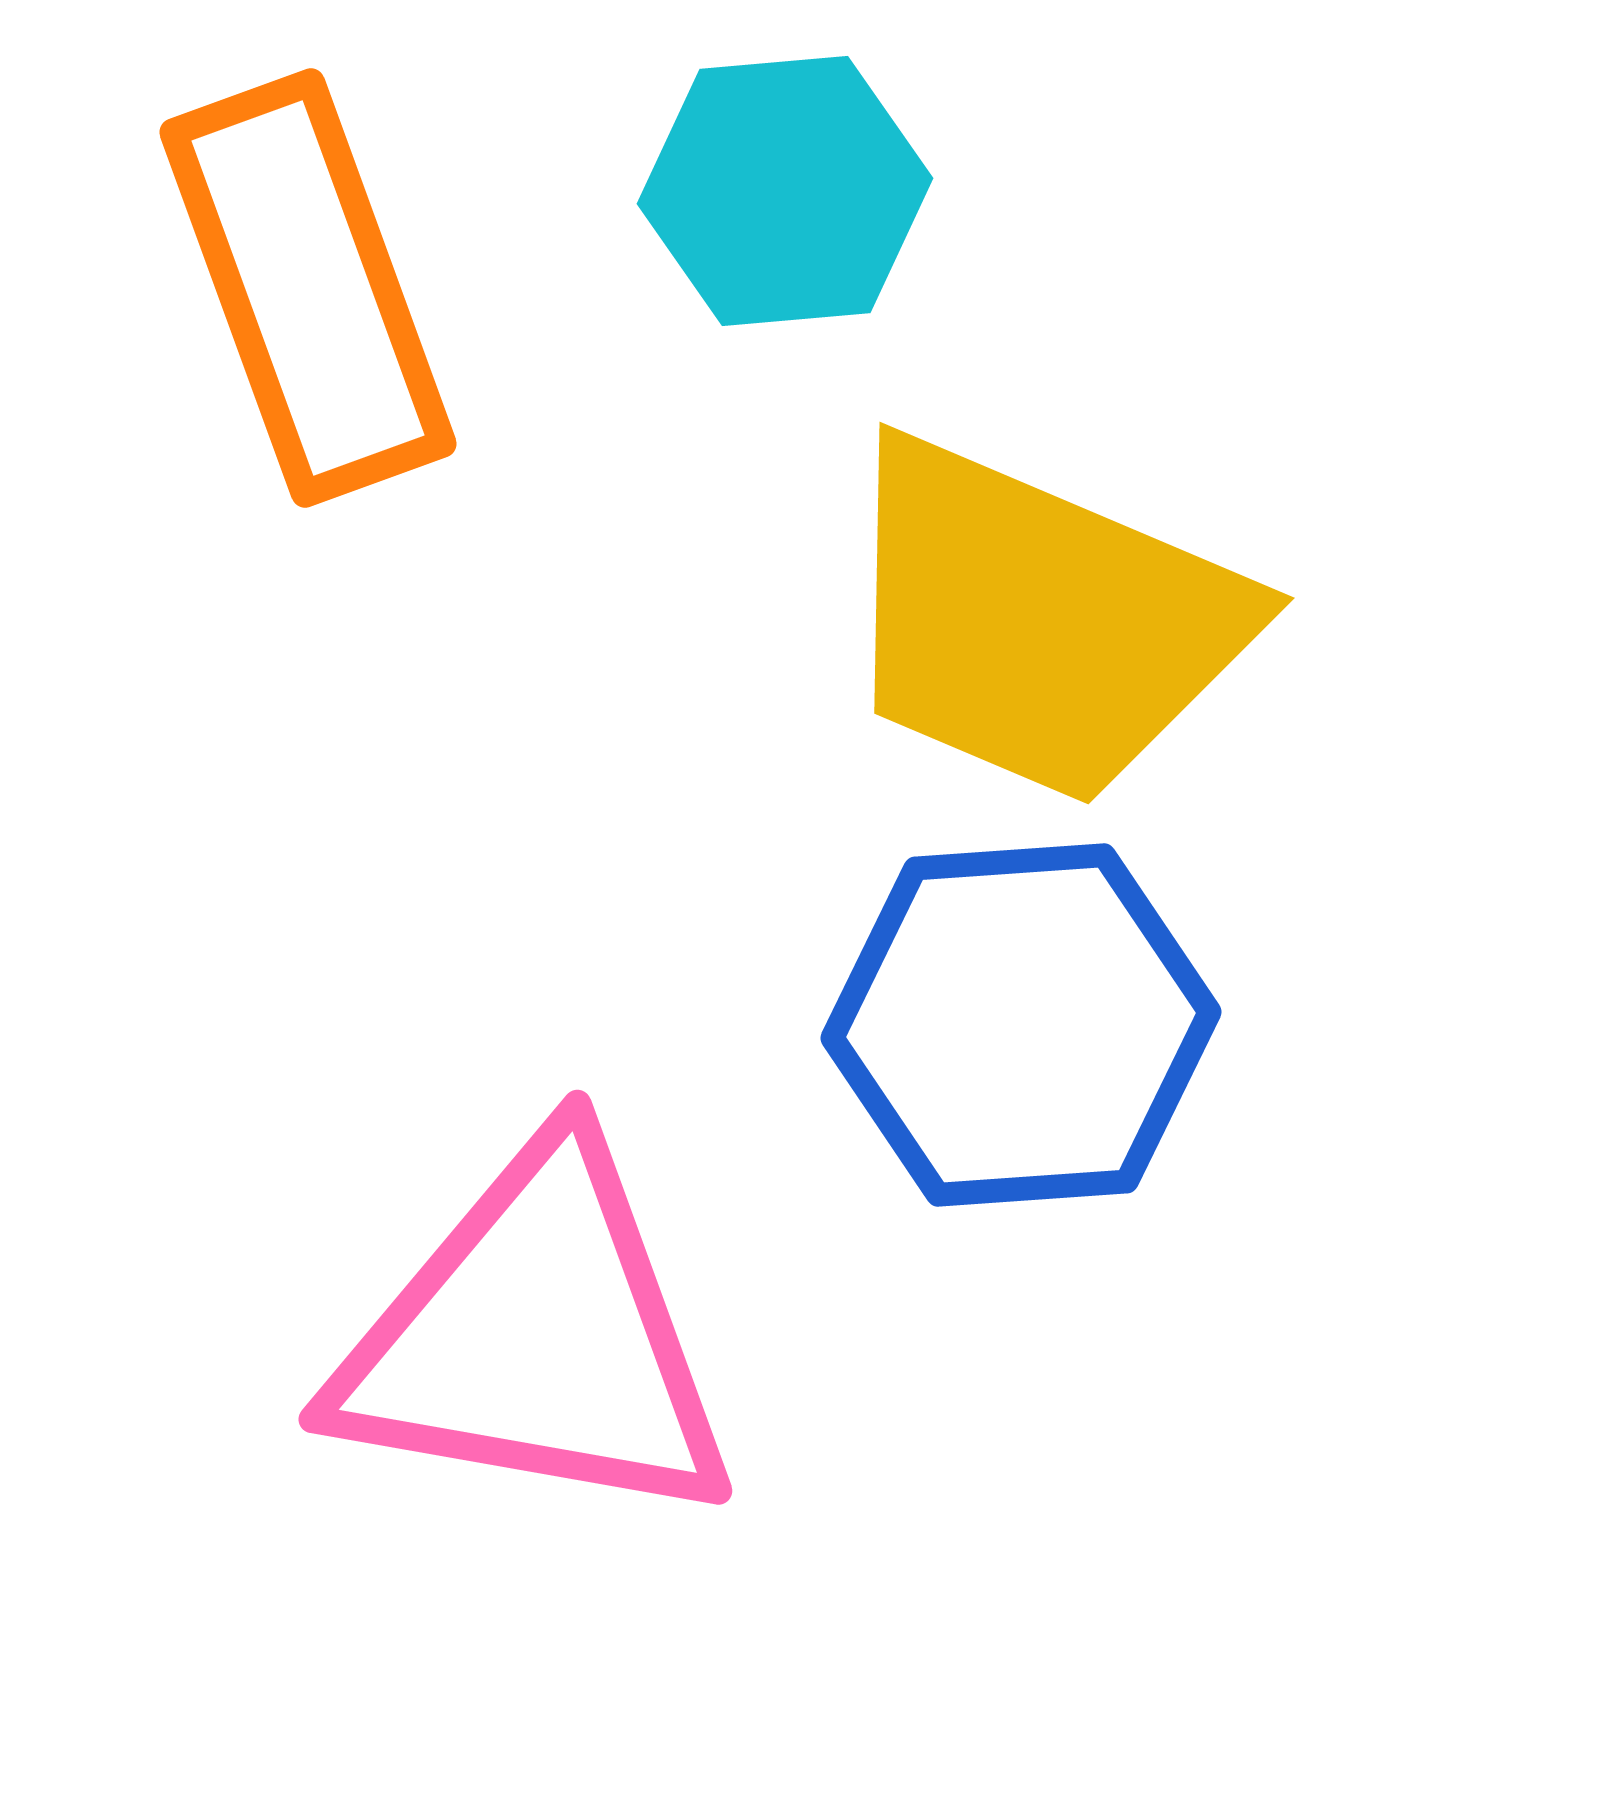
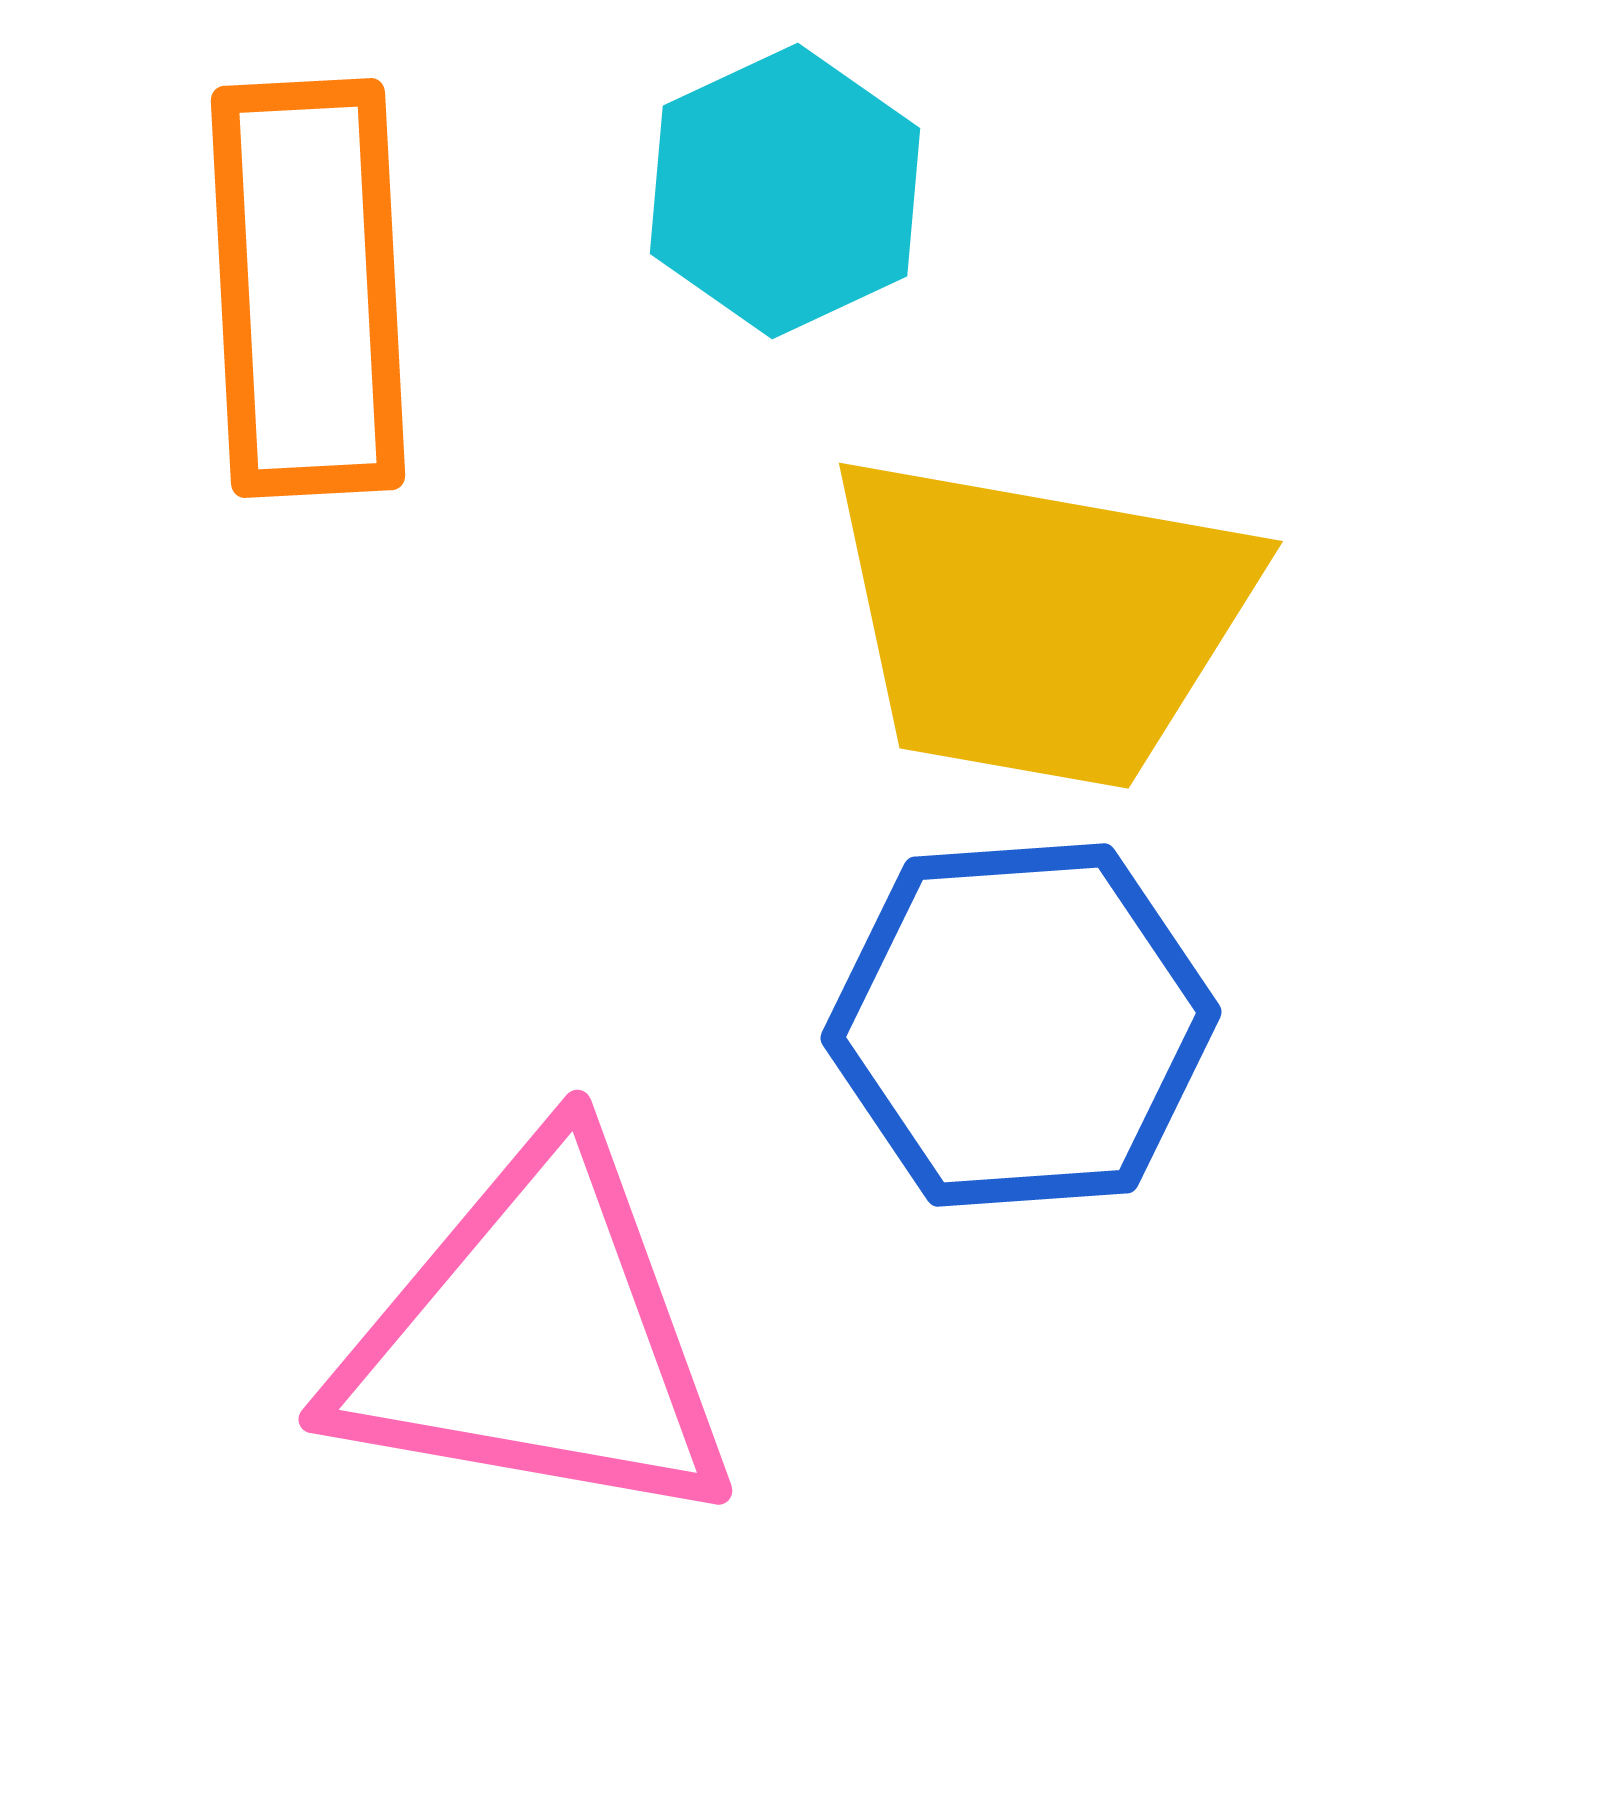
cyan hexagon: rotated 20 degrees counterclockwise
orange rectangle: rotated 17 degrees clockwise
yellow trapezoid: rotated 13 degrees counterclockwise
